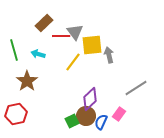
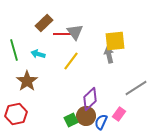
red line: moved 1 px right, 2 px up
yellow square: moved 23 px right, 4 px up
yellow line: moved 2 px left, 1 px up
green square: moved 1 px left, 1 px up
